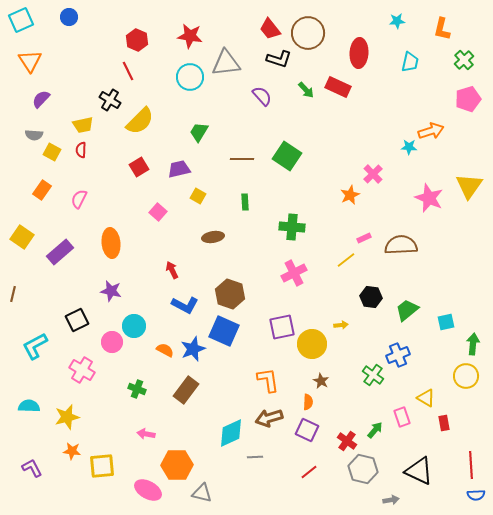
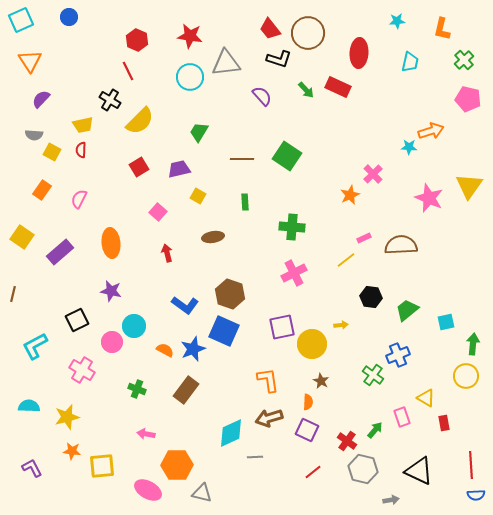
pink pentagon at (468, 99): rotated 30 degrees clockwise
red arrow at (172, 270): moved 5 px left, 17 px up; rotated 12 degrees clockwise
blue L-shape at (185, 305): rotated 8 degrees clockwise
red line at (309, 472): moved 4 px right
